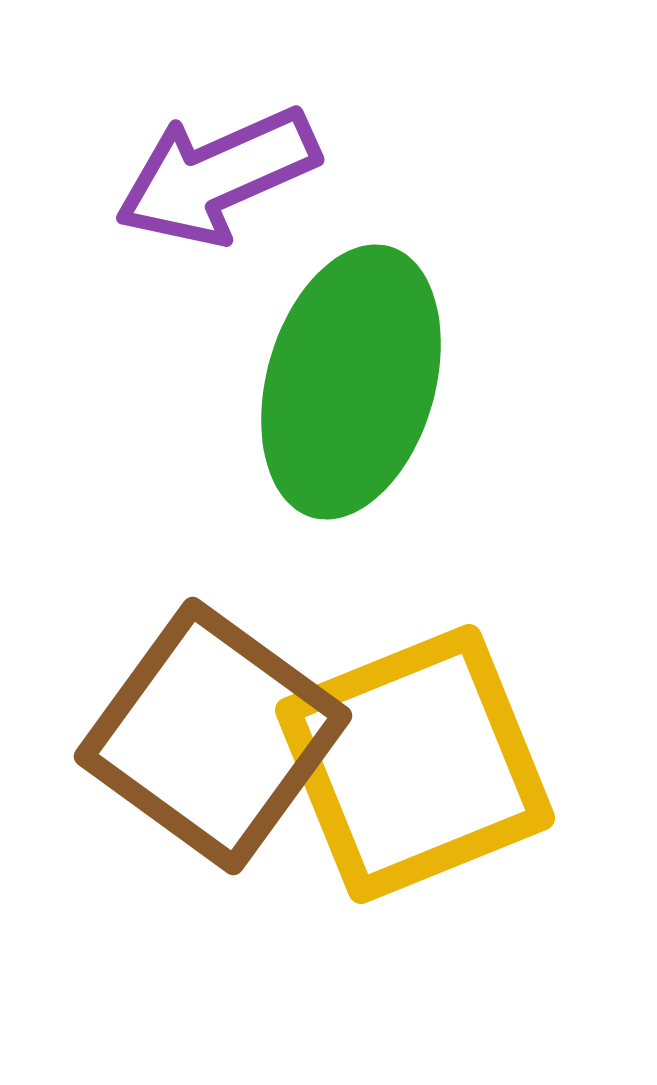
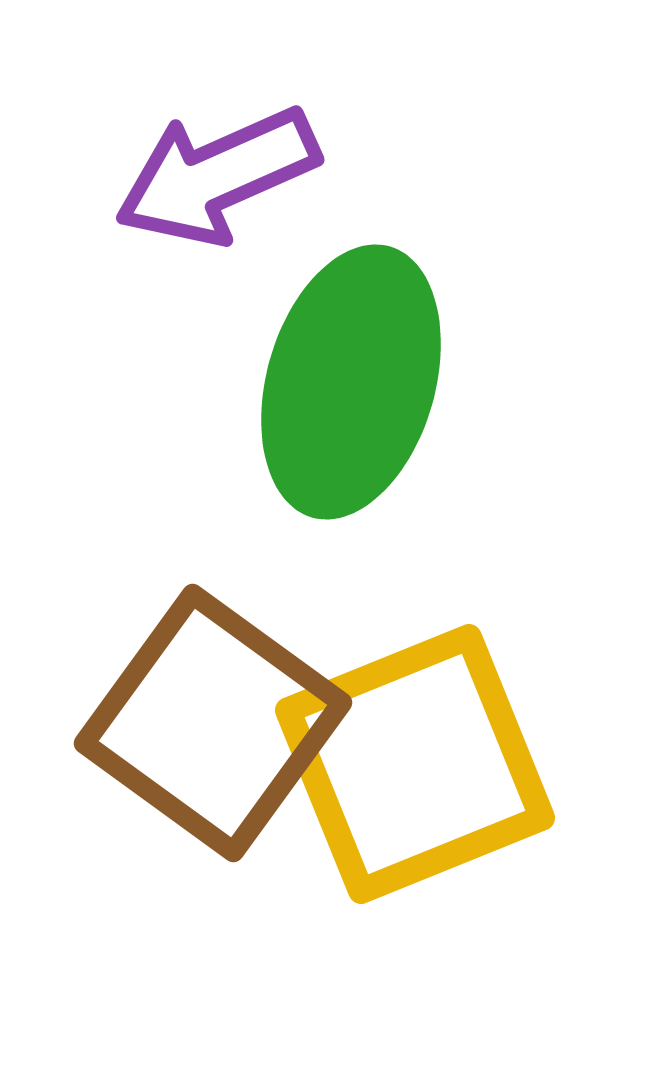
brown square: moved 13 px up
